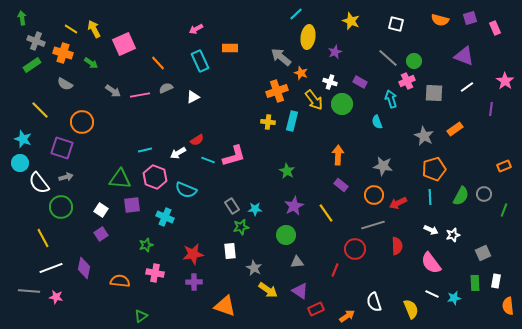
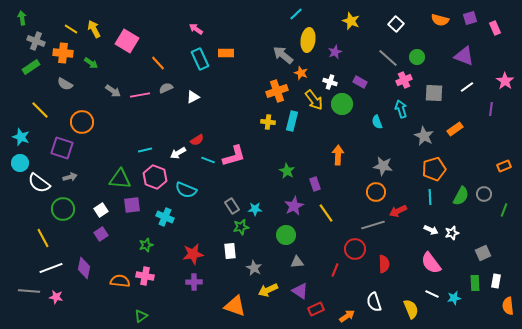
white square at (396, 24): rotated 28 degrees clockwise
pink arrow at (196, 29): rotated 64 degrees clockwise
yellow ellipse at (308, 37): moved 3 px down
pink square at (124, 44): moved 3 px right, 3 px up; rotated 35 degrees counterclockwise
orange rectangle at (230, 48): moved 4 px left, 5 px down
orange cross at (63, 53): rotated 12 degrees counterclockwise
gray arrow at (281, 57): moved 2 px right, 2 px up
cyan rectangle at (200, 61): moved 2 px up
green circle at (414, 61): moved 3 px right, 4 px up
green rectangle at (32, 65): moved 1 px left, 2 px down
pink cross at (407, 81): moved 3 px left, 1 px up
cyan arrow at (391, 99): moved 10 px right, 10 px down
cyan star at (23, 139): moved 2 px left, 2 px up
gray arrow at (66, 177): moved 4 px right
white semicircle at (39, 183): rotated 15 degrees counterclockwise
purple rectangle at (341, 185): moved 26 px left, 1 px up; rotated 32 degrees clockwise
orange circle at (374, 195): moved 2 px right, 3 px up
red arrow at (398, 203): moved 8 px down
green circle at (61, 207): moved 2 px right, 2 px down
white square at (101, 210): rotated 24 degrees clockwise
white star at (453, 235): moved 1 px left, 2 px up
red semicircle at (397, 246): moved 13 px left, 18 px down
pink cross at (155, 273): moved 10 px left, 3 px down
yellow arrow at (268, 290): rotated 120 degrees clockwise
orange triangle at (225, 306): moved 10 px right
